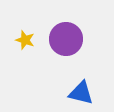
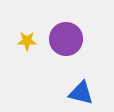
yellow star: moved 2 px right, 1 px down; rotated 18 degrees counterclockwise
